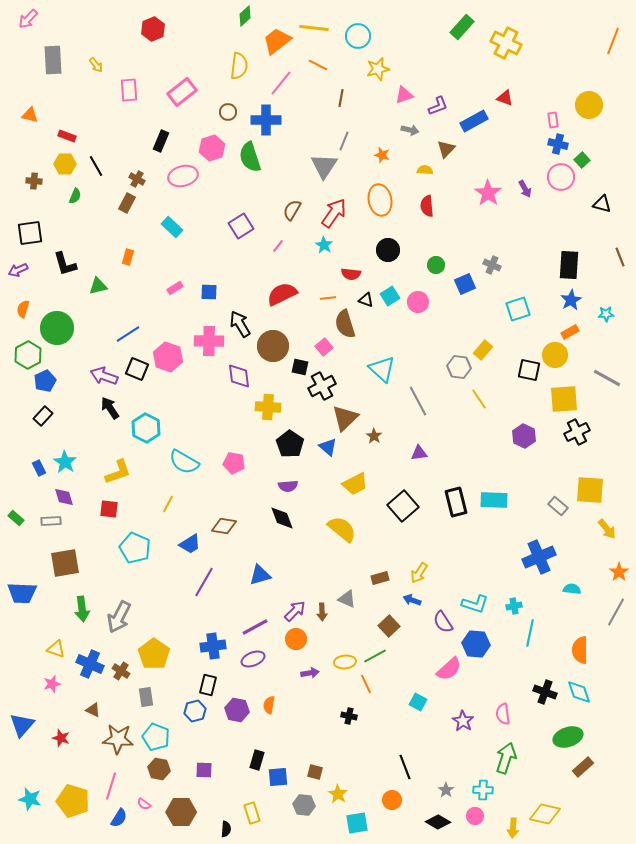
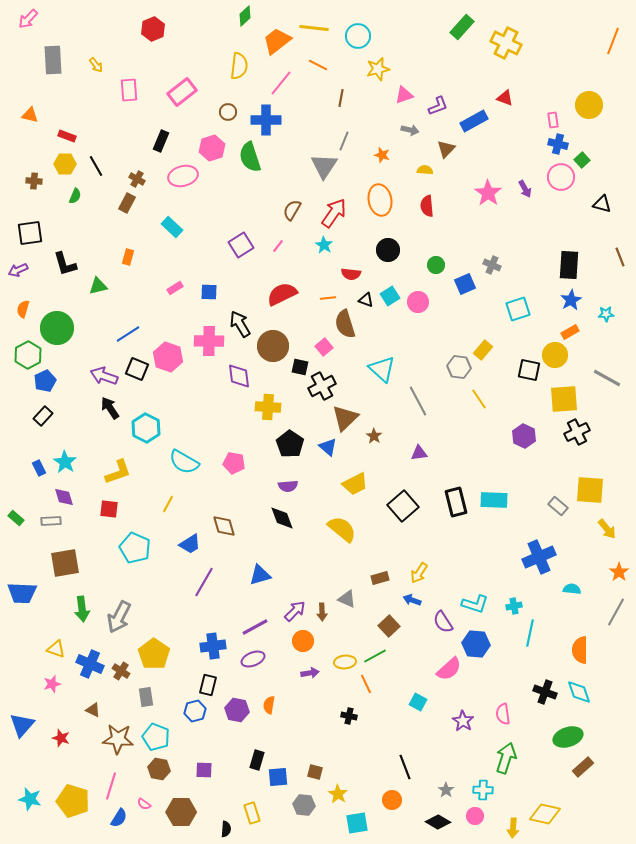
purple square at (241, 226): moved 19 px down
brown diamond at (224, 526): rotated 65 degrees clockwise
orange circle at (296, 639): moved 7 px right, 2 px down
